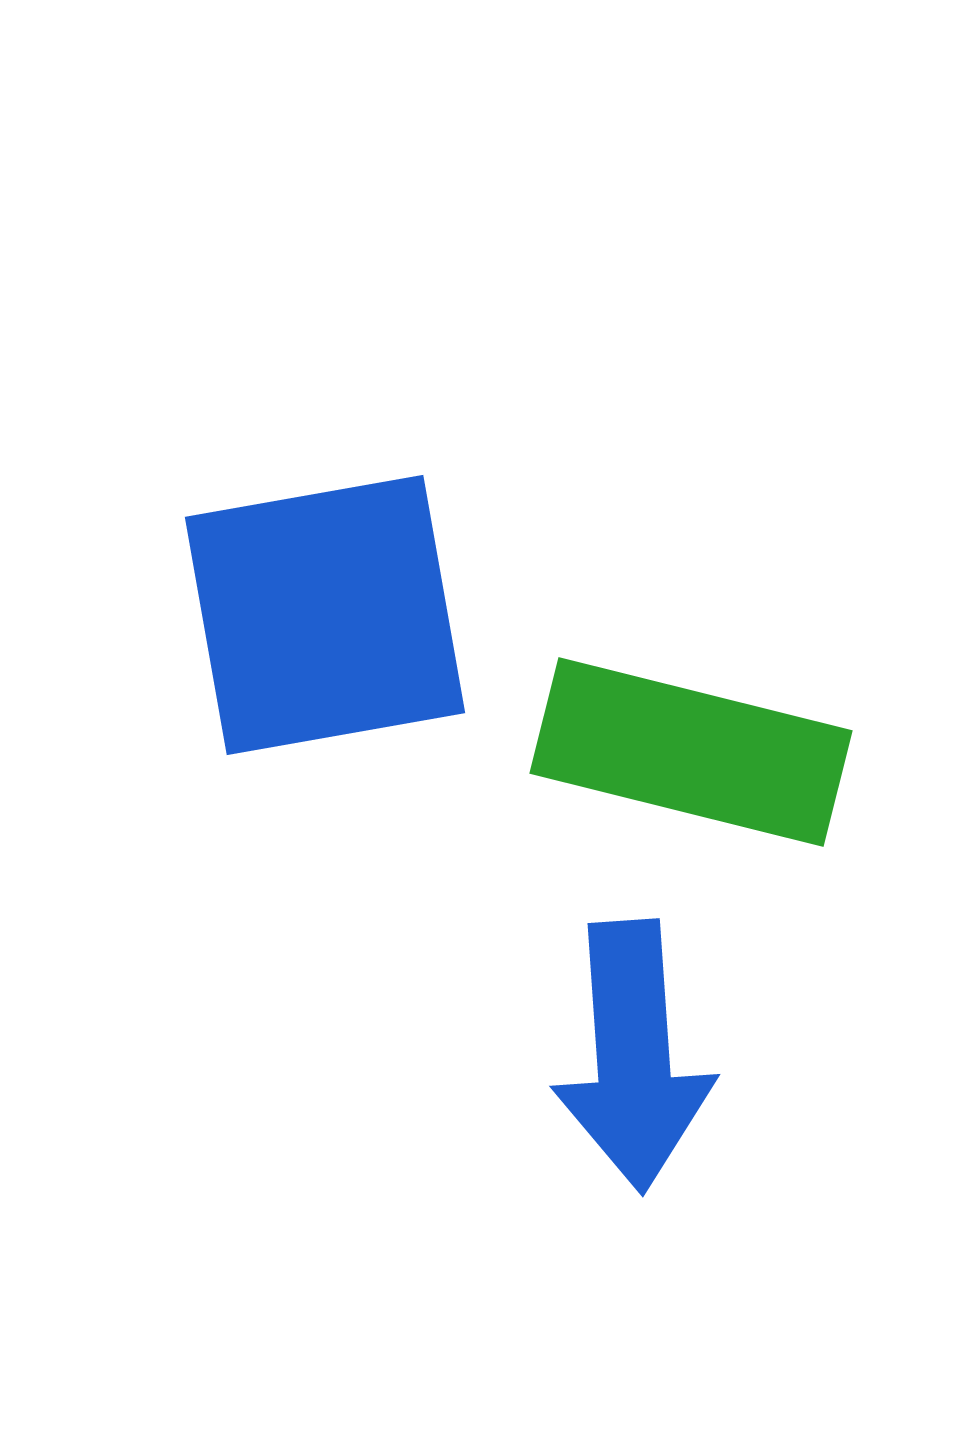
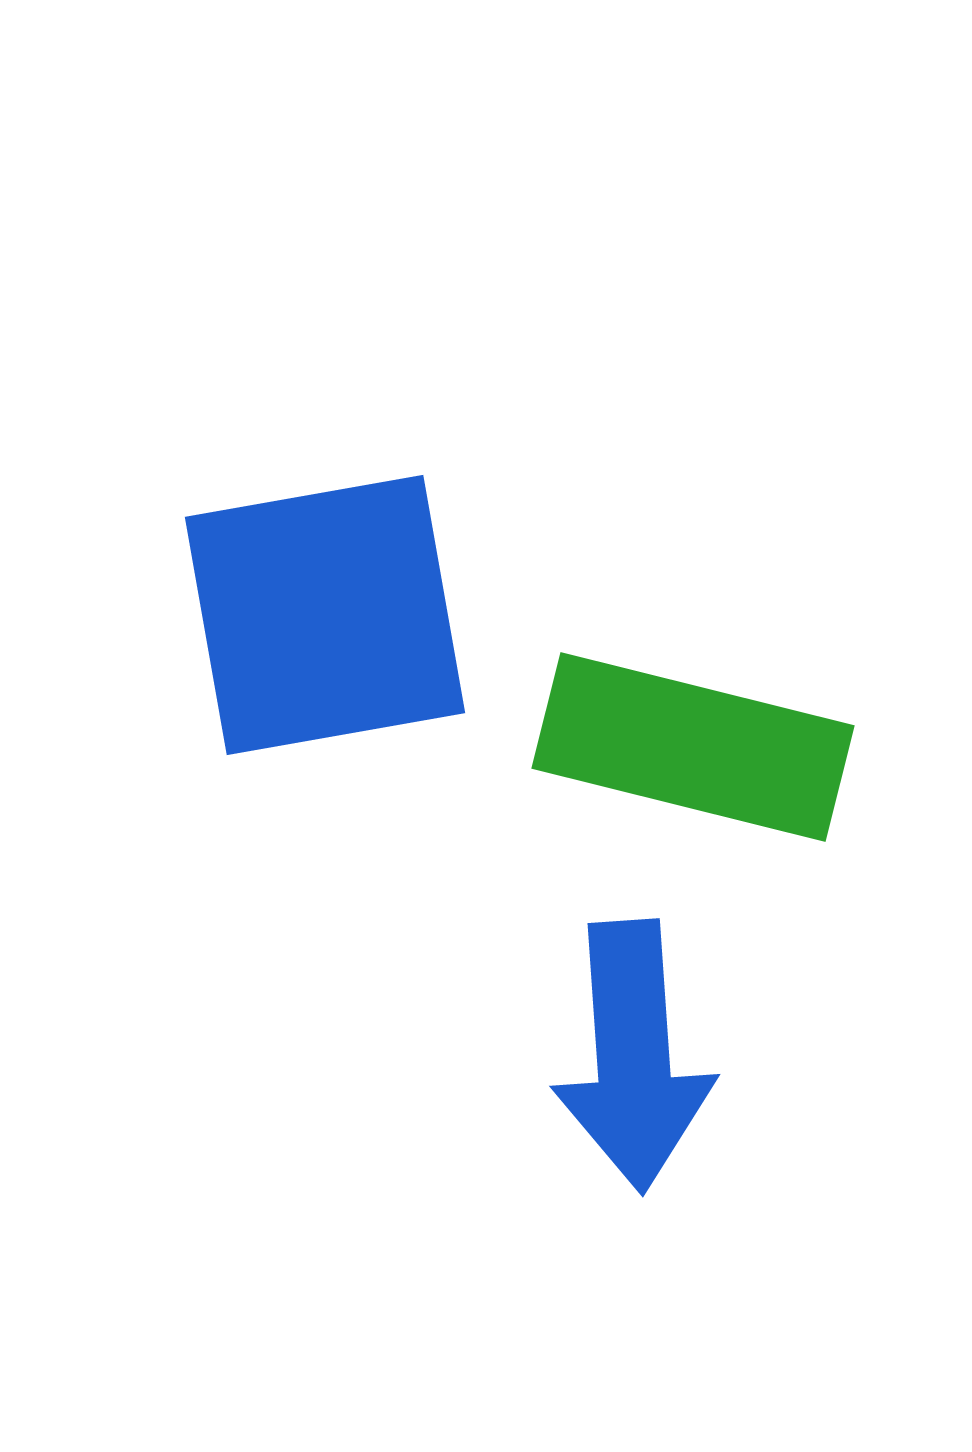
green rectangle: moved 2 px right, 5 px up
